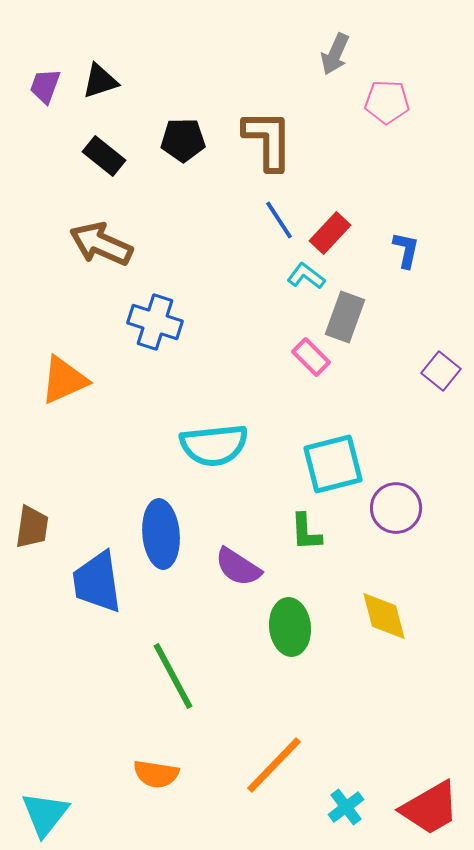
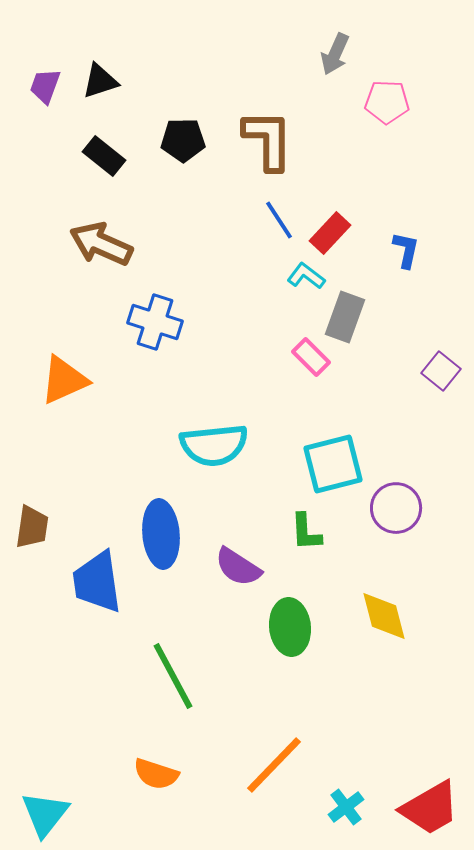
orange semicircle: rotated 9 degrees clockwise
